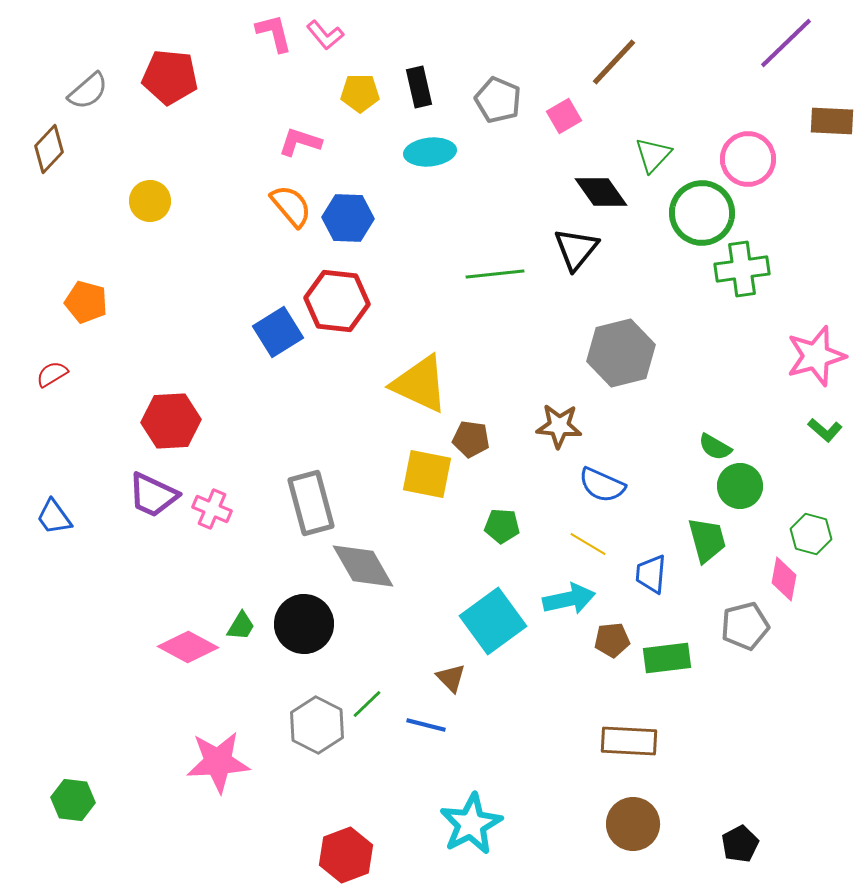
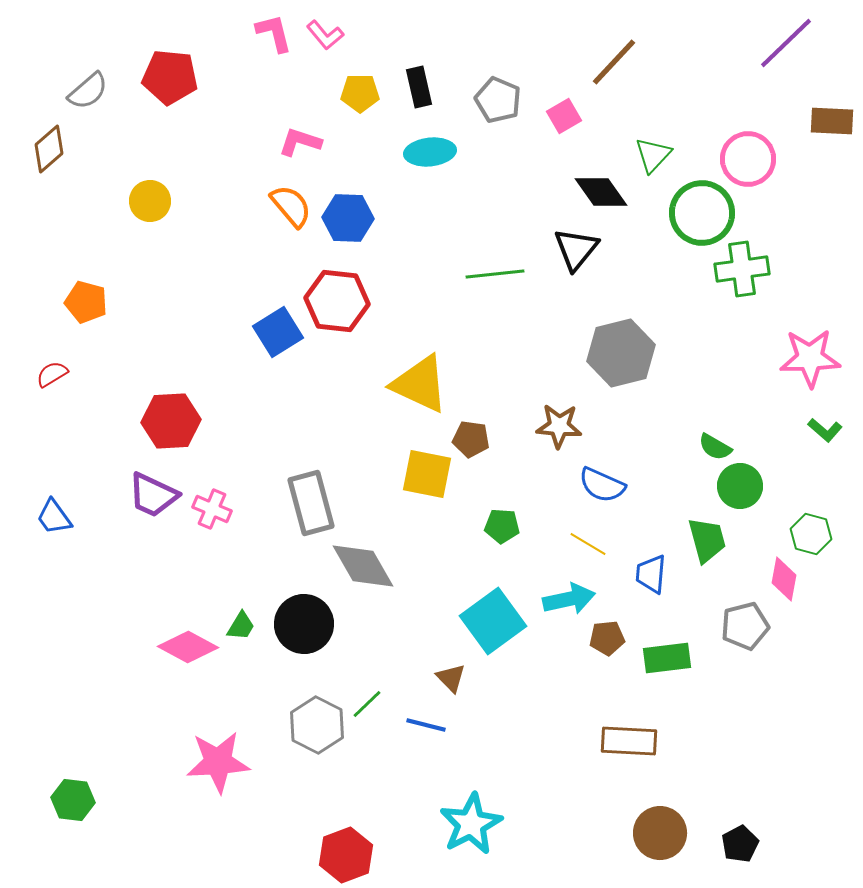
brown diamond at (49, 149): rotated 6 degrees clockwise
pink star at (816, 356): moved 6 px left, 2 px down; rotated 14 degrees clockwise
brown pentagon at (612, 640): moved 5 px left, 2 px up
brown circle at (633, 824): moved 27 px right, 9 px down
